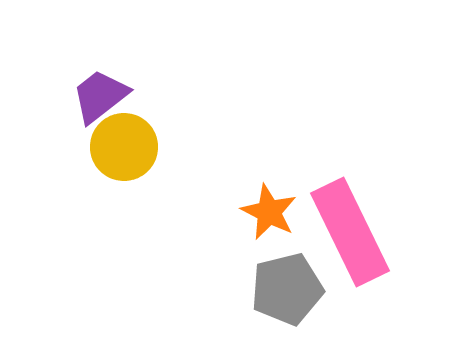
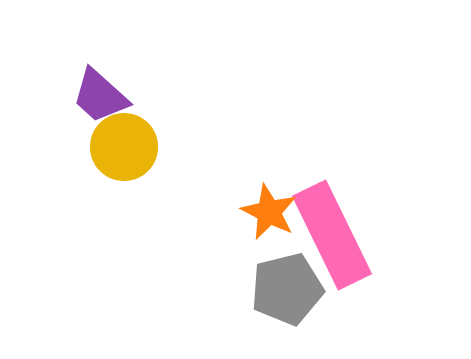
purple trapezoid: rotated 100 degrees counterclockwise
pink rectangle: moved 18 px left, 3 px down
